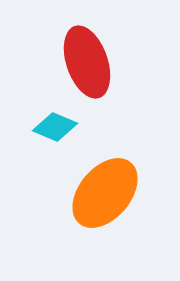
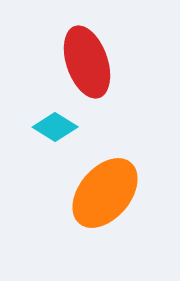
cyan diamond: rotated 9 degrees clockwise
